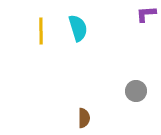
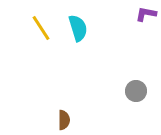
purple L-shape: rotated 15 degrees clockwise
yellow line: moved 3 px up; rotated 32 degrees counterclockwise
brown semicircle: moved 20 px left, 2 px down
